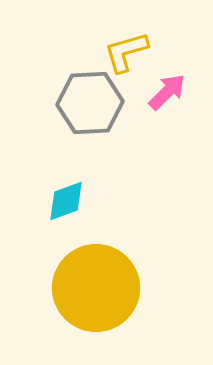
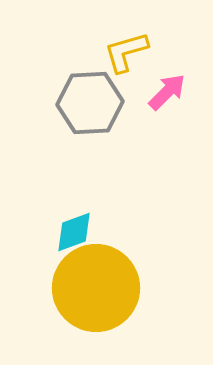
cyan diamond: moved 8 px right, 31 px down
